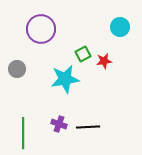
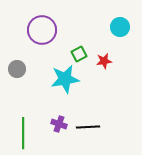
purple circle: moved 1 px right, 1 px down
green square: moved 4 px left
